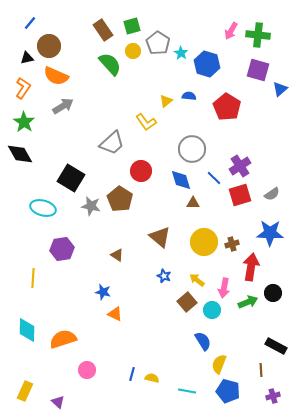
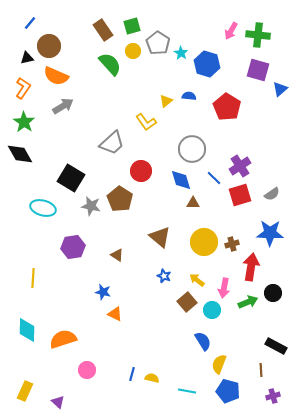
purple hexagon at (62, 249): moved 11 px right, 2 px up
